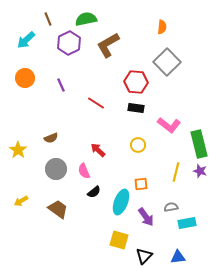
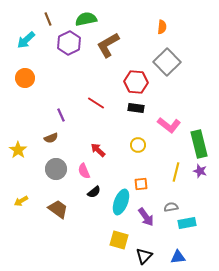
purple line: moved 30 px down
